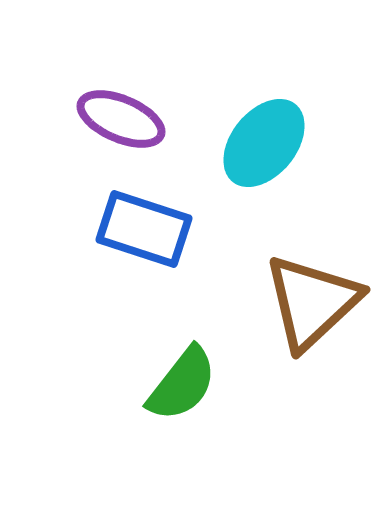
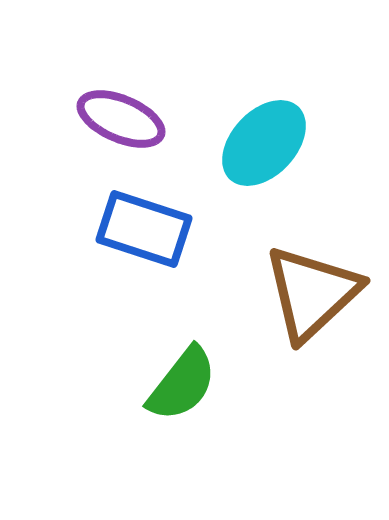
cyan ellipse: rotated 4 degrees clockwise
brown triangle: moved 9 px up
